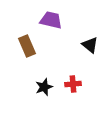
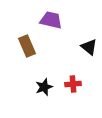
black triangle: moved 1 px left, 2 px down
